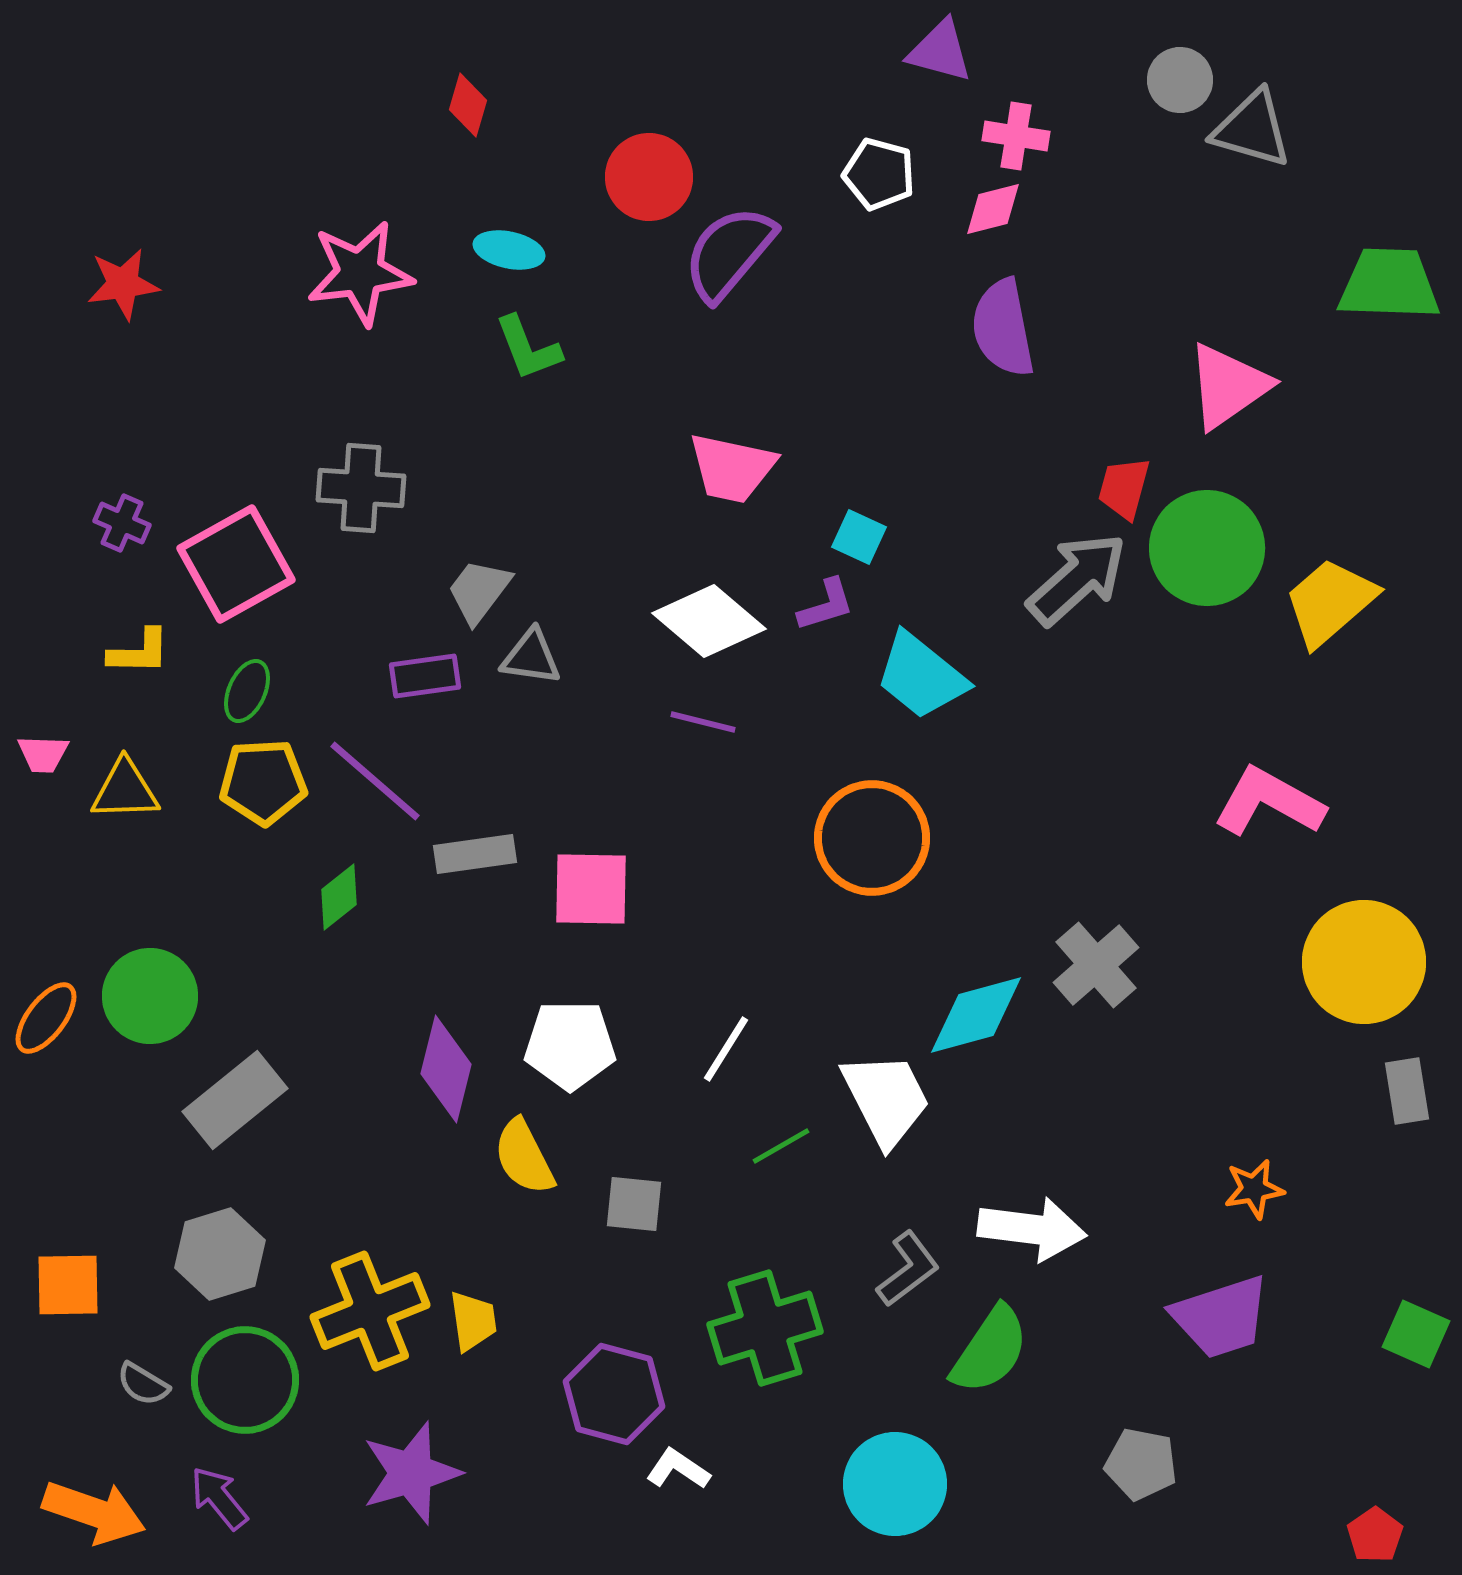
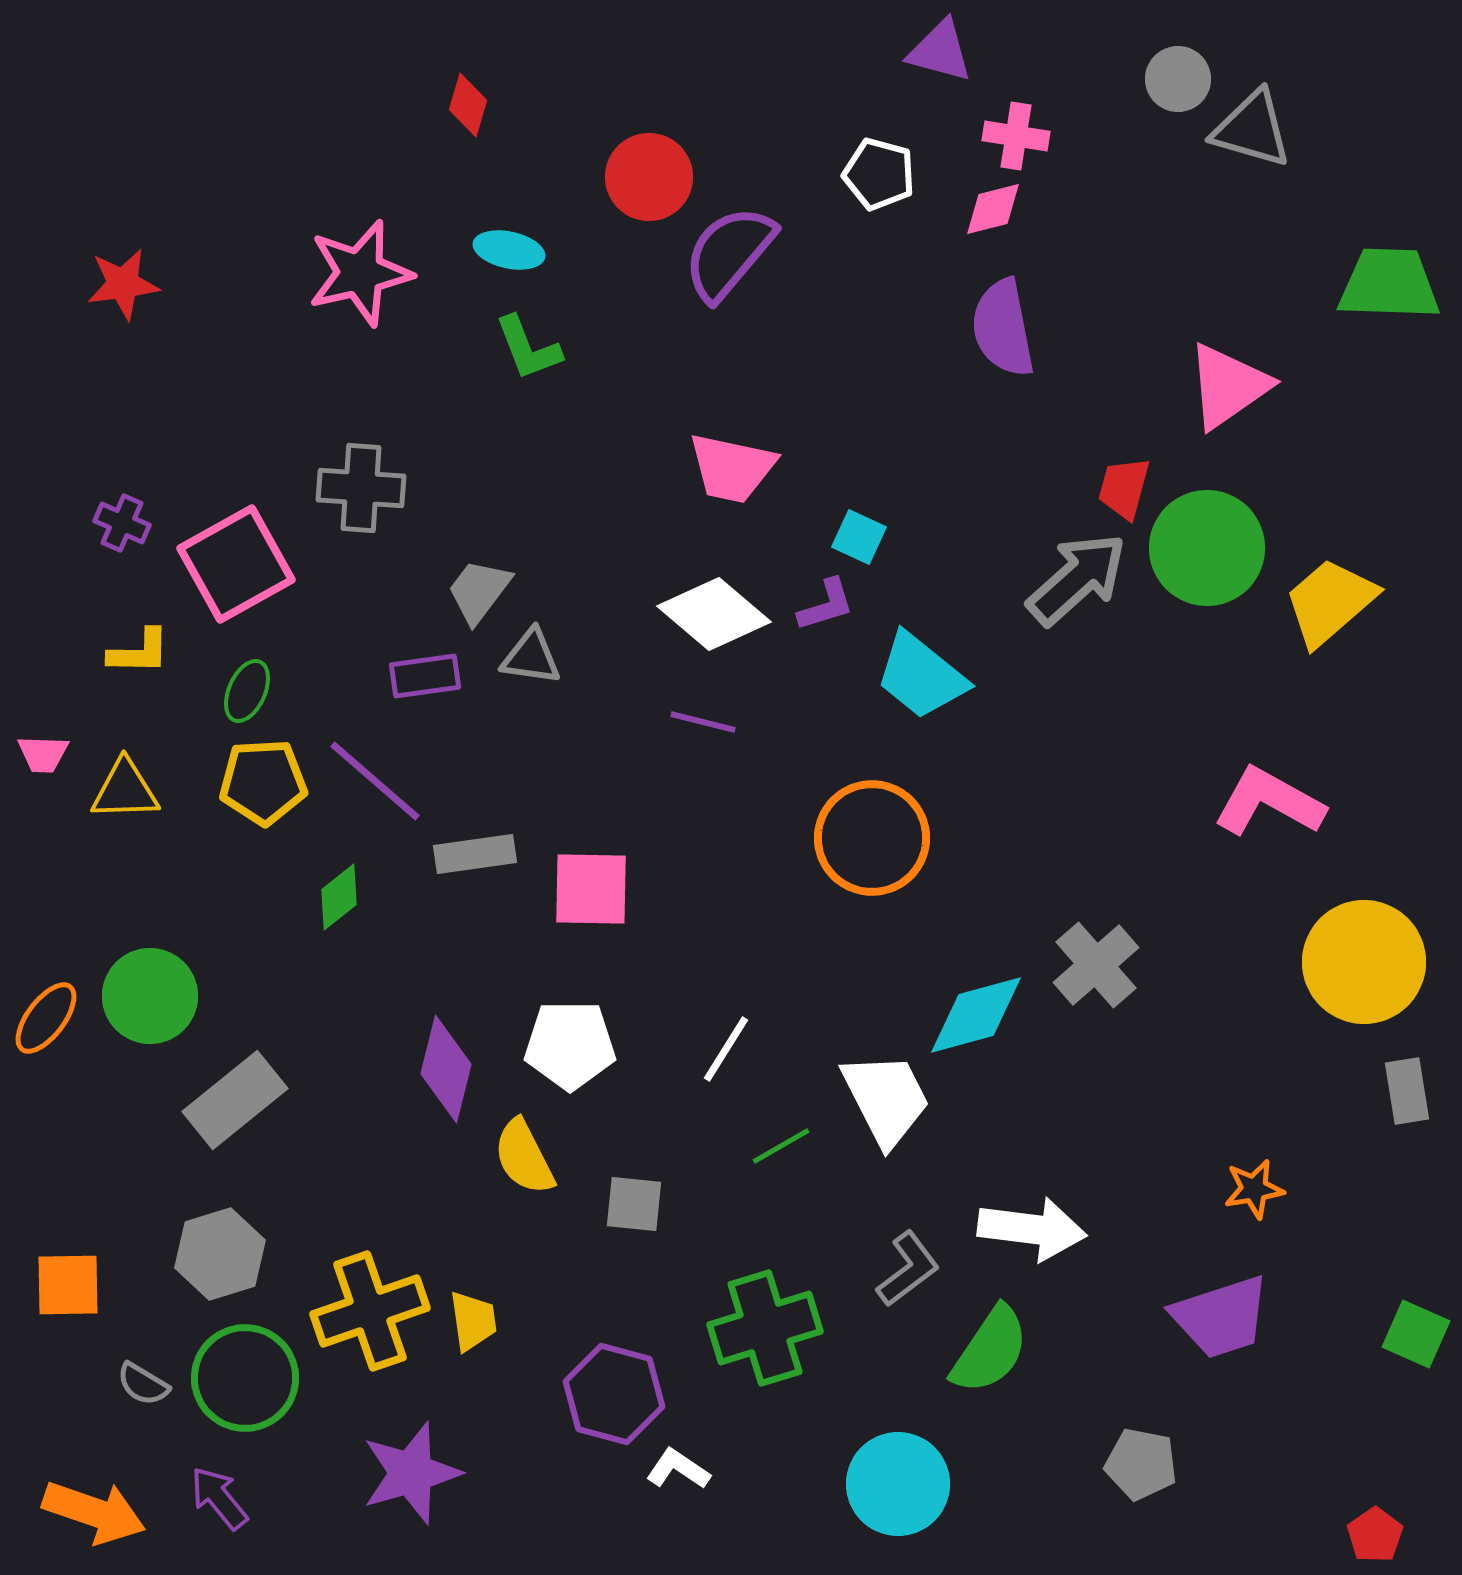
gray circle at (1180, 80): moved 2 px left, 1 px up
pink star at (360, 273): rotated 6 degrees counterclockwise
white diamond at (709, 621): moved 5 px right, 7 px up
yellow cross at (370, 1311): rotated 3 degrees clockwise
green circle at (245, 1380): moved 2 px up
cyan circle at (895, 1484): moved 3 px right
